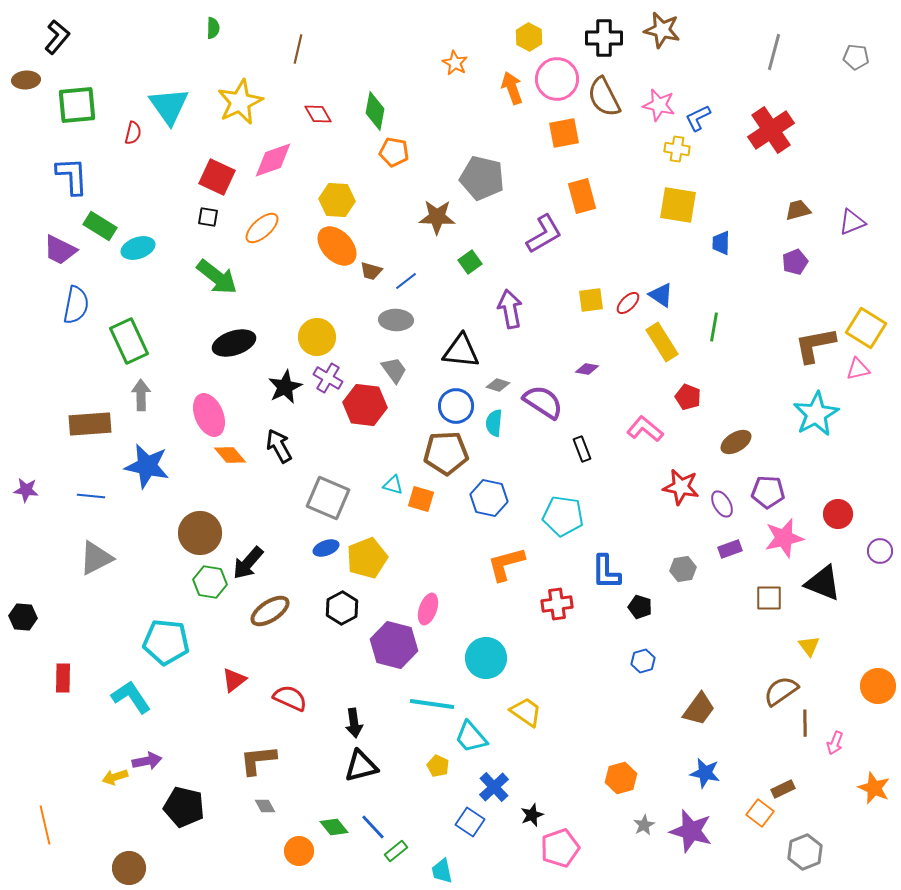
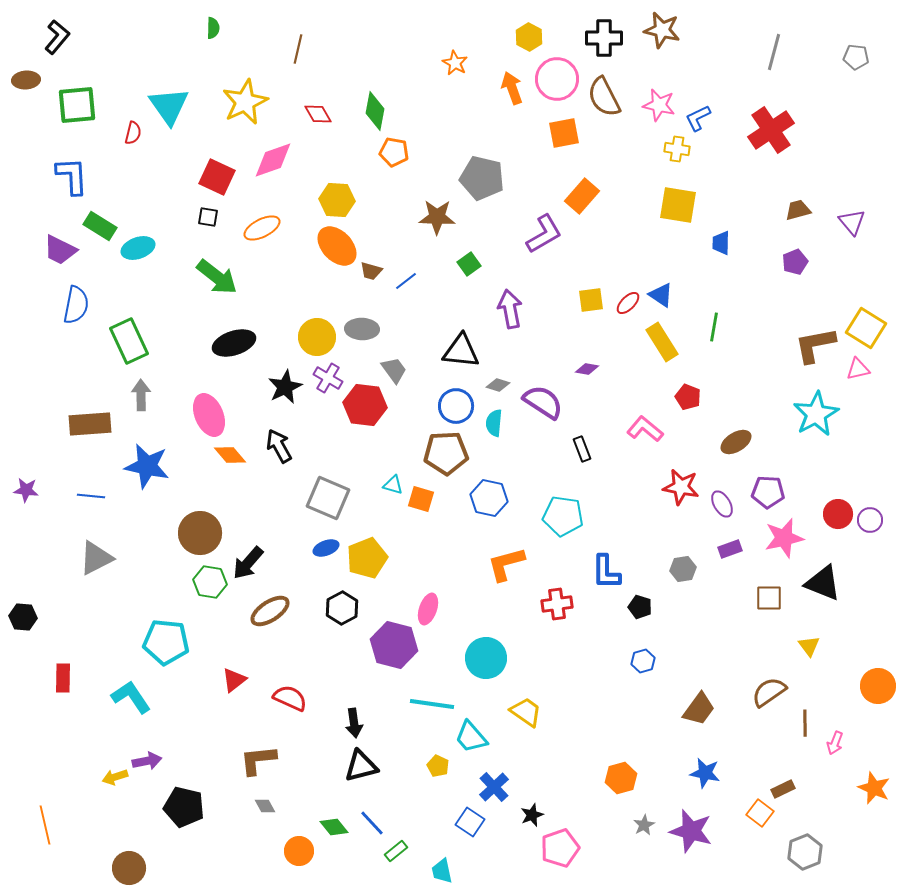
yellow star at (240, 102): moved 5 px right
orange rectangle at (582, 196): rotated 56 degrees clockwise
purple triangle at (852, 222): rotated 48 degrees counterclockwise
orange ellipse at (262, 228): rotated 15 degrees clockwise
green square at (470, 262): moved 1 px left, 2 px down
gray ellipse at (396, 320): moved 34 px left, 9 px down
purple circle at (880, 551): moved 10 px left, 31 px up
brown semicircle at (781, 691): moved 12 px left, 1 px down
blue line at (373, 827): moved 1 px left, 4 px up
